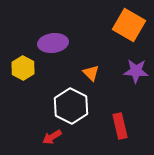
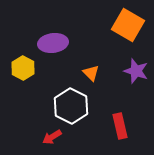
orange square: moved 1 px left
purple star: rotated 15 degrees clockwise
